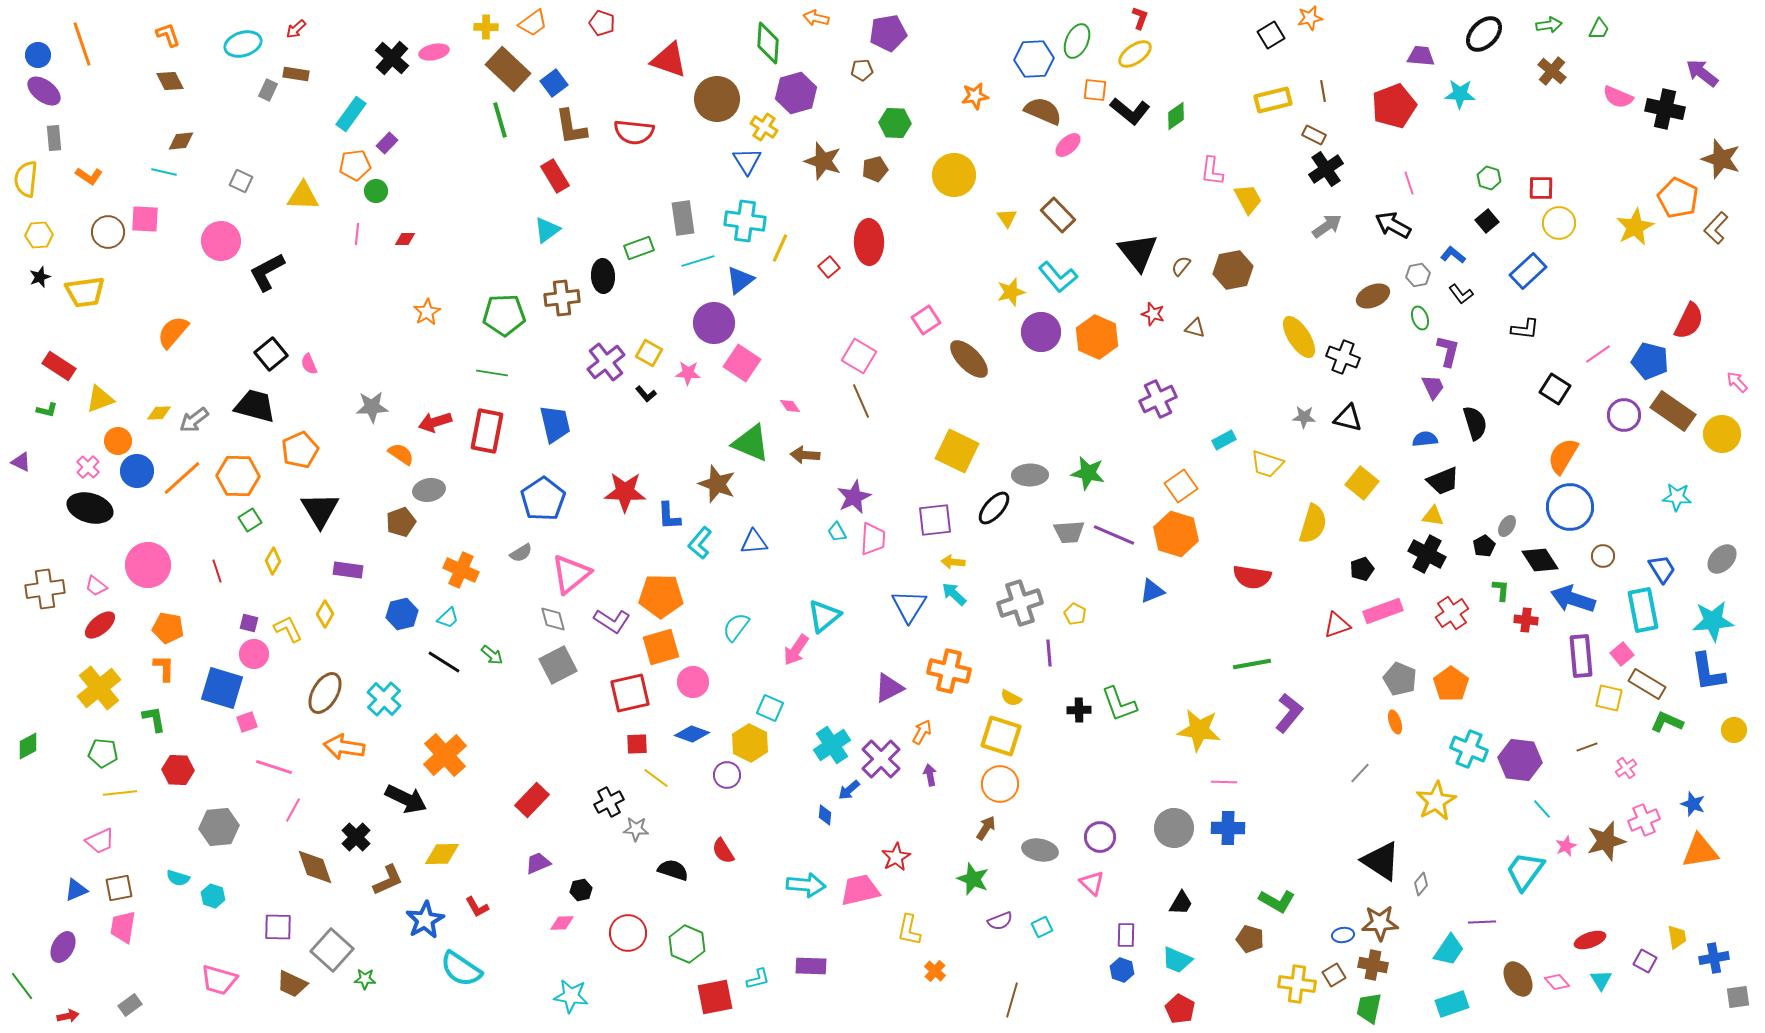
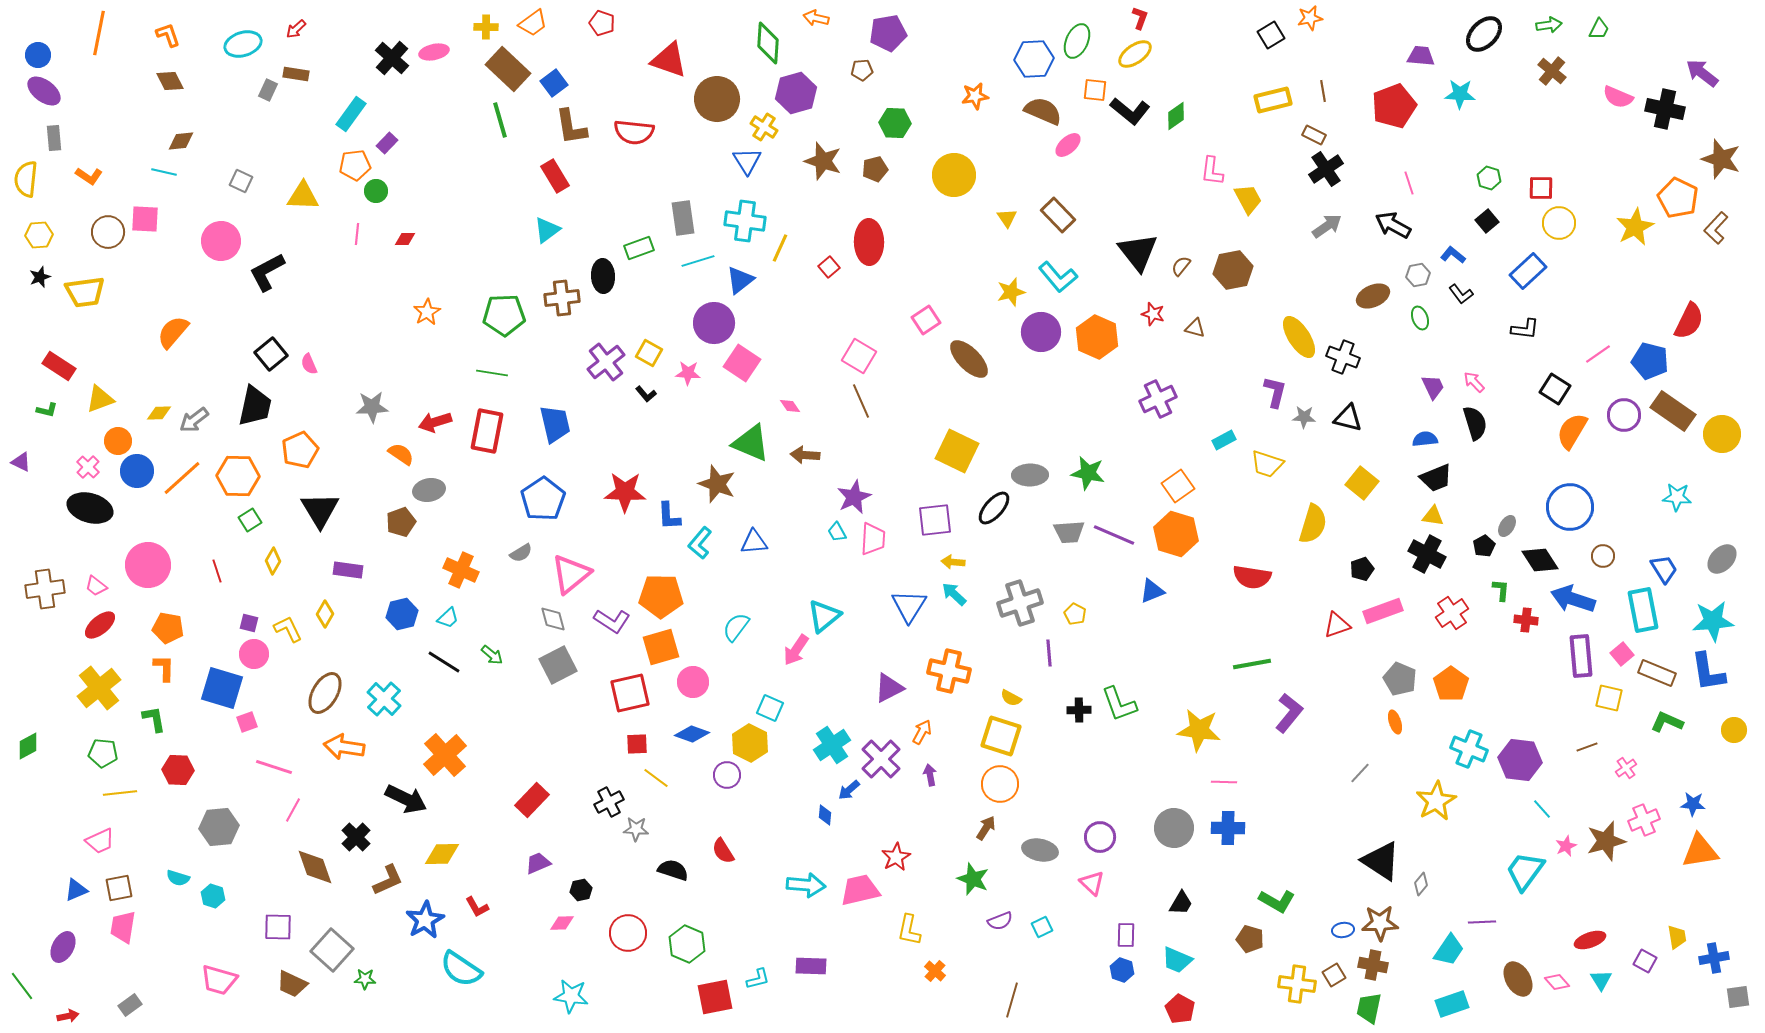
orange line at (82, 44): moved 17 px right, 11 px up; rotated 30 degrees clockwise
purple L-shape at (1448, 351): moved 173 px left, 41 px down
pink arrow at (1737, 382): moved 263 px left
black trapezoid at (255, 406): rotated 87 degrees clockwise
orange semicircle at (1563, 456): moved 9 px right, 25 px up
black trapezoid at (1443, 481): moved 7 px left, 3 px up
orange square at (1181, 486): moved 3 px left
blue trapezoid at (1662, 569): moved 2 px right
brown rectangle at (1647, 684): moved 10 px right, 11 px up; rotated 9 degrees counterclockwise
blue star at (1693, 804): rotated 15 degrees counterclockwise
blue ellipse at (1343, 935): moved 5 px up
